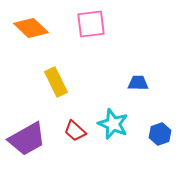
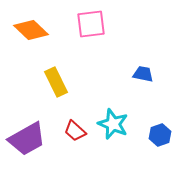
orange diamond: moved 2 px down
blue trapezoid: moved 5 px right, 9 px up; rotated 10 degrees clockwise
blue hexagon: moved 1 px down
